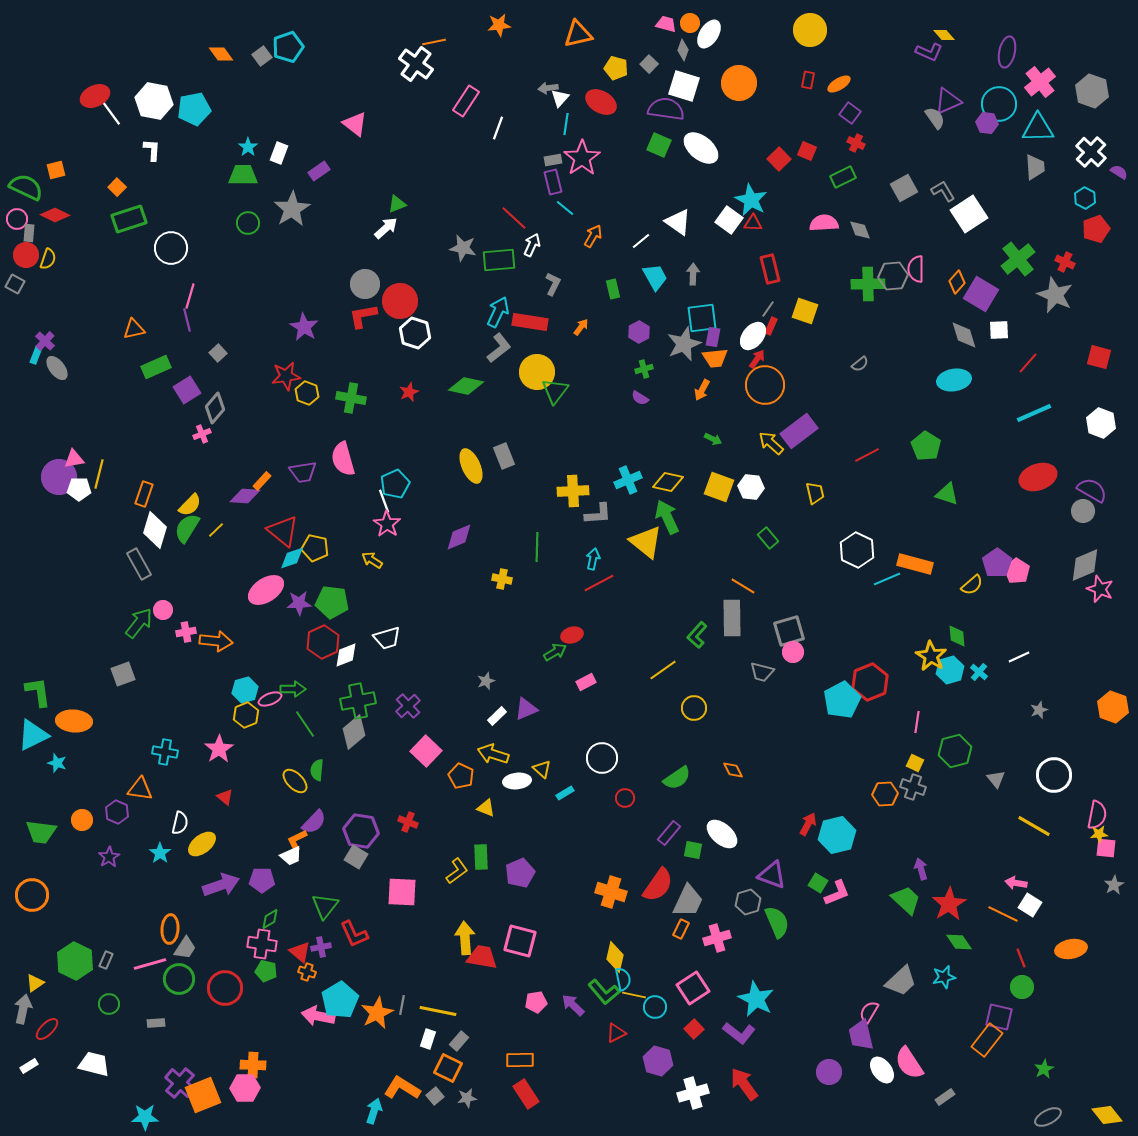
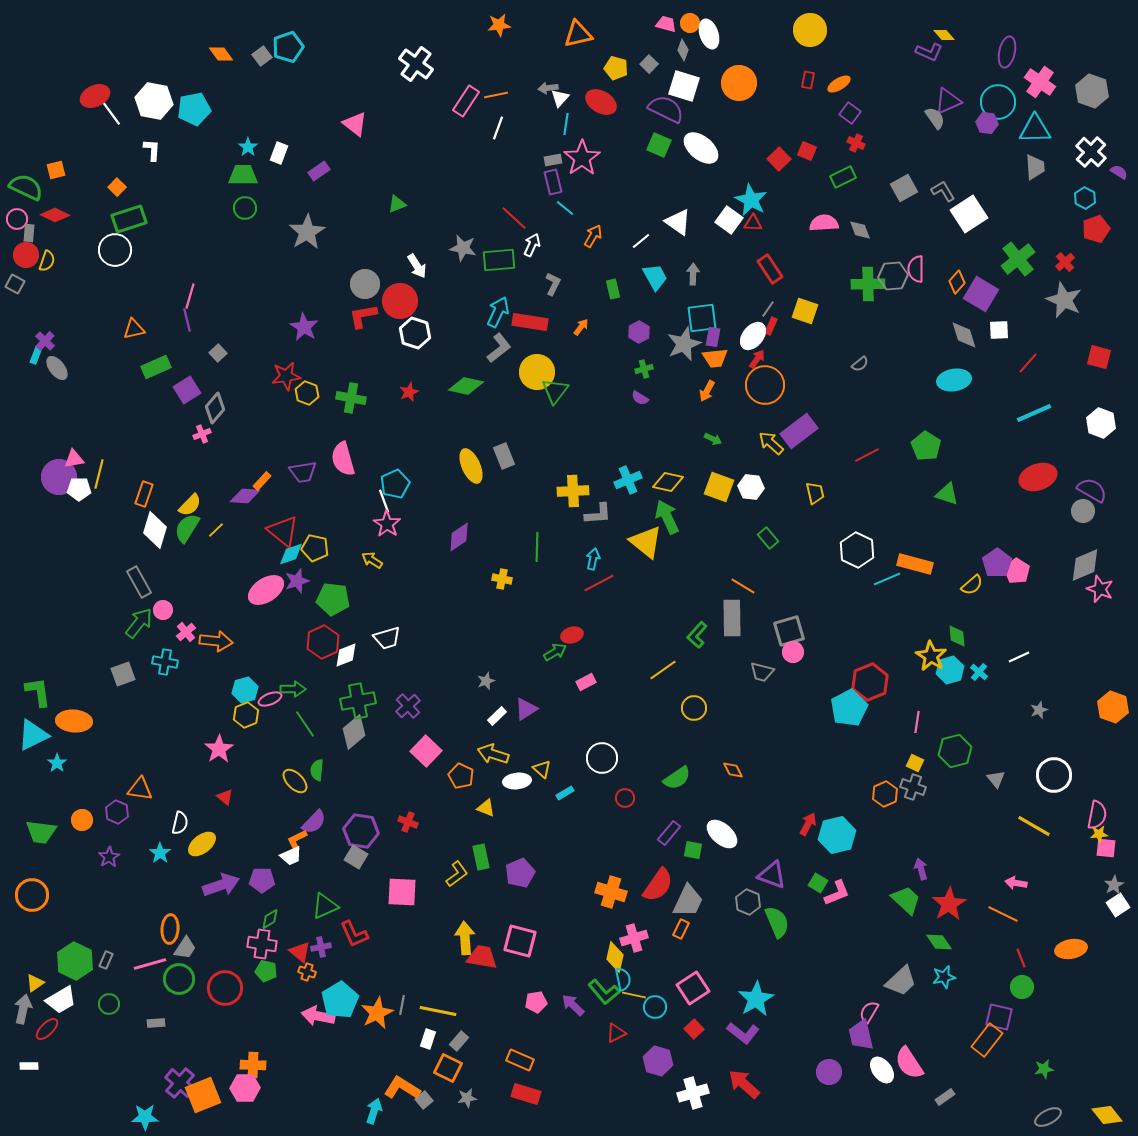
white ellipse at (709, 34): rotated 52 degrees counterclockwise
orange line at (434, 42): moved 62 px right, 53 px down
pink cross at (1040, 82): rotated 16 degrees counterclockwise
cyan circle at (999, 104): moved 1 px left, 2 px up
purple semicircle at (666, 109): rotated 18 degrees clockwise
cyan triangle at (1038, 128): moved 3 px left, 1 px down
gray star at (292, 209): moved 15 px right, 23 px down
green circle at (248, 223): moved 3 px left, 15 px up
white arrow at (386, 228): moved 31 px right, 38 px down; rotated 100 degrees clockwise
white circle at (171, 248): moved 56 px left, 2 px down
yellow semicircle at (48, 259): moved 1 px left, 2 px down
red cross at (1065, 262): rotated 24 degrees clockwise
red rectangle at (770, 269): rotated 20 degrees counterclockwise
gray star at (1055, 295): moved 9 px right, 5 px down
orange arrow at (702, 390): moved 5 px right, 1 px down
purple diamond at (459, 537): rotated 12 degrees counterclockwise
cyan diamond at (292, 558): moved 1 px left, 4 px up
gray rectangle at (139, 564): moved 18 px down
green pentagon at (332, 602): moved 1 px right, 3 px up
purple star at (299, 603): moved 2 px left, 22 px up; rotated 15 degrees counterclockwise
pink cross at (186, 632): rotated 30 degrees counterclockwise
cyan pentagon at (842, 700): moved 7 px right, 8 px down
purple triangle at (526, 709): rotated 10 degrees counterclockwise
cyan cross at (165, 752): moved 90 px up
cyan star at (57, 763): rotated 18 degrees clockwise
orange hexagon at (885, 794): rotated 20 degrees counterclockwise
green rectangle at (481, 857): rotated 10 degrees counterclockwise
yellow L-shape at (457, 871): moved 3 px down
gray hexagon at (748, 902): rotated 20 degrees counterclockwise
white square at (1030, 905): moved 88 px right; rotated 25 degrees clockwise
green triangle at (325, 906): rotated 28 degrees clockwise
pink cross at (717, 938): moved 83 px left
green diamond at (959, 942): moved 20 px left
cyan star at (756, 999): rotated 15 degrees clockwise
purple L-shape at (739, 1033): moved 4 px right
orange rectangle at (520, 1060): rotated 24 degrees clockwise
white trapezoid at (94, 1064): moved 33 px left, 64 px up; rotated 136 degrees clockwise
white rectangle at (29, 1066): rotated 30 degrees clockwise
green star at (1044, 1069): rotated 18 degrees clockwise
red arrow at (744, 1084): rotated 12 degrees counterclockwise
red rectangle at (526, 1094): rotated 40 degrees counterclockwise
gray square at (435, 1096): moved 11 px left, 4 px down
